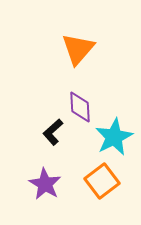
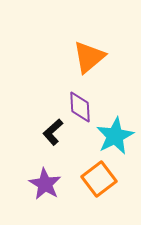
orange triangle: moved 11 px right, 8 px down; rotated 9 degrees clockwise
cyan star: moved 1 px right, 1 px up
orange square: moved 3 px left, 2 px up
